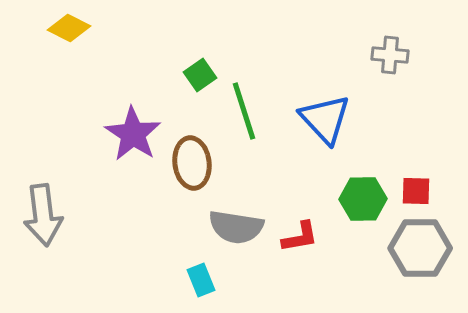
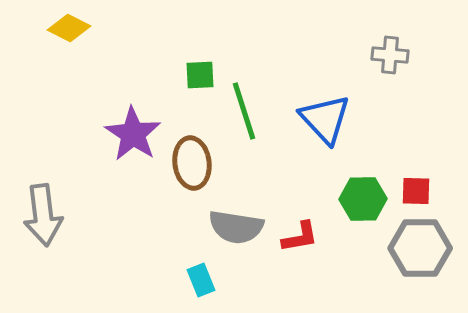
green square: rotated 32 degrees clockwise
